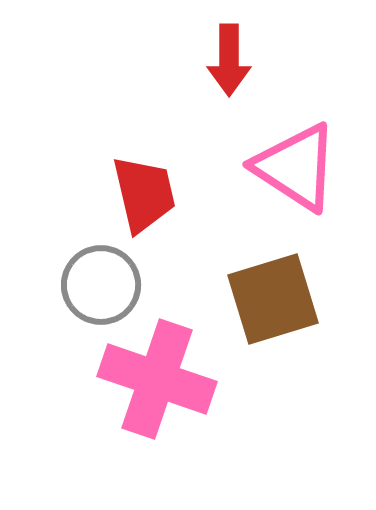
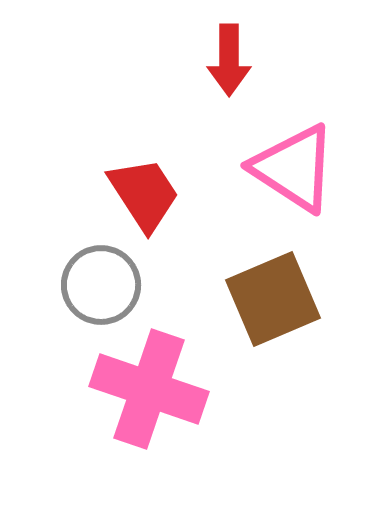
pink triangle: moved 2 px left, 1 px down
red trapezoid: rotated 20 degrees counterclockwise
brown square: rotated 6 degrees counterclockwise
pink cross: moved 8 px left, 10 px down
